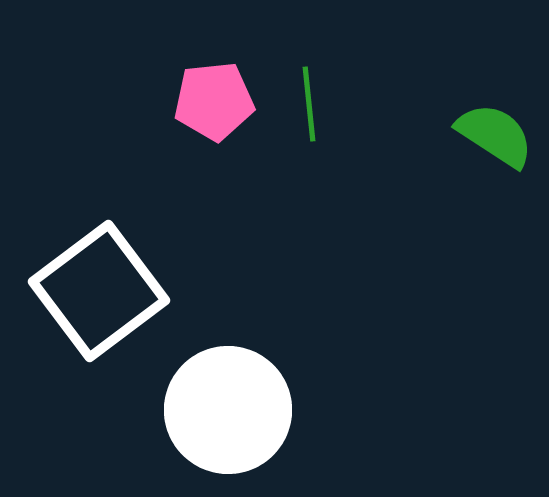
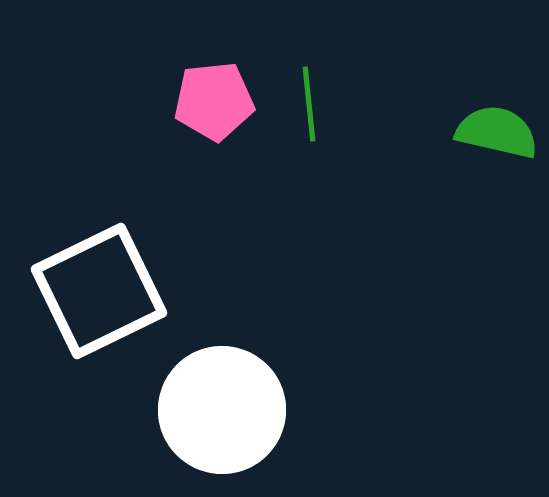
green semicircle: moved 2 px right, 3 px up; rotated 20 degrees counterclockwise
white square: rotated 11 degrees clockwise
white circle: moved 6 px left
